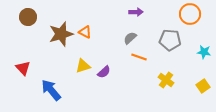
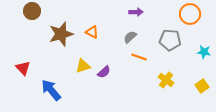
brown circle: moved 4 px right, 6 px up
orange triangle: moved 7 px right
gray semicircle: moved 1 px up
yellow square: moved 1 px left
